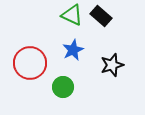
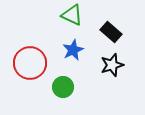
black rectangle: moved 10 px right, 16 px down
